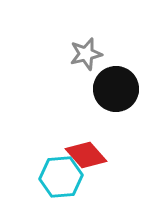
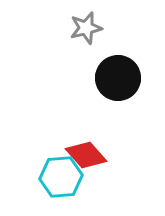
gray star: moved 26 px up
black circle: moved 2 px right, 11 px up
